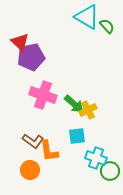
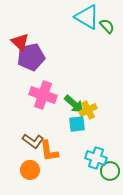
cyan square: moved 12 px up
